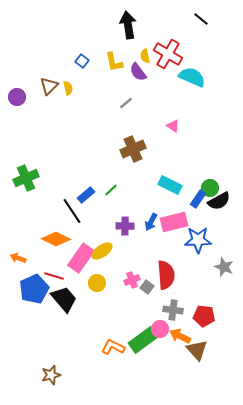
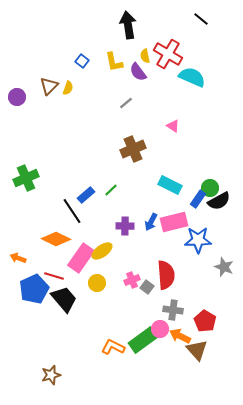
yellow semicircle at (68, 88): rotated 32 degrees clockwise
red pentagon at (204, 316): moved 1 px right, 5 px down; rotated 25 degrees clockwise
